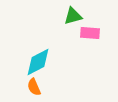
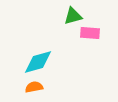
cyan diamond: rotated 12 degrees clockwise
orange semicircle: rotated 102 degrees clockwise
